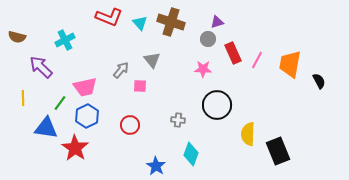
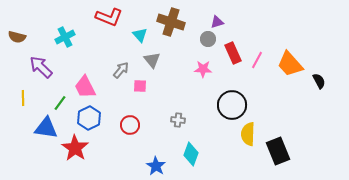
cyan triangle: moved 12 px down
cyan cross: moved 3 px up
orange trapezoid: rotated 52 degrees counterclockwise
pink trapezoid: rotated 75 degrees clockwise
black circle: moved 15 px right
blue hexagon: moved 2 px right, 2 px down
